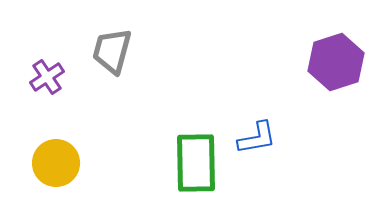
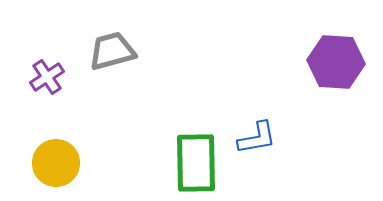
gray trapezoid: rotated 60 degrees clockwise
purple hexagon: rotated 22 degrees clockwise
